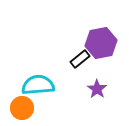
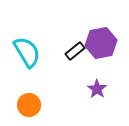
black rectangle: moved 5 px left, 8 px up
cyan semicircle: moved 11 px left, 33 px up; rotated 64 degrees clockwise
orange circle: moved 7 px right, 3 px up
